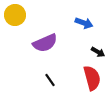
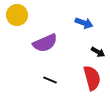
yellow circle: moved 2 px right
black line: rotated 32 degrees counterclockwise
